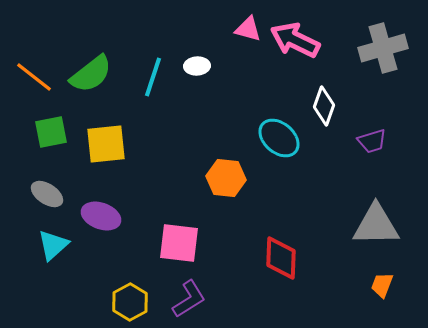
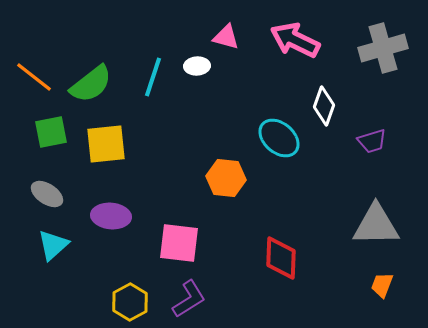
pink triangle: moved 22 px left, 8 px down
green semicircle: moved 10 px down
purple ellipse: moved 10 px right; rotated 15 degrees counterclockwise
